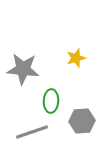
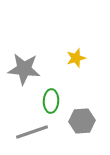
gray star: moved 1 px right
